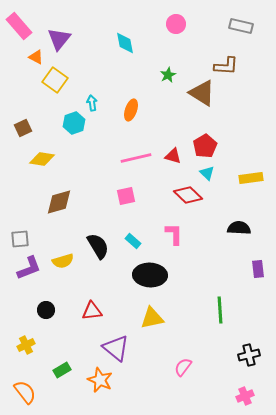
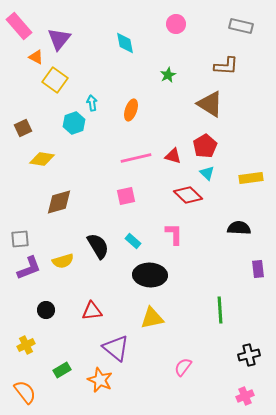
brown triangle at (202, 93): moved 8 px right, 11 px down
